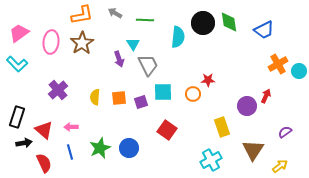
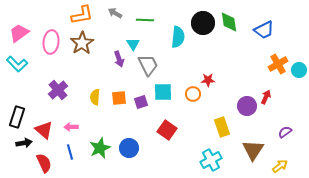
cyan circle: moved 1 px up
red arrow: moved 1 px down
